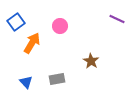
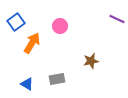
brown star: rotated 28 degrees clockwise
blue triangle: moved 1 px right, 2 px down; rotated 16 degrees counterclockwise
